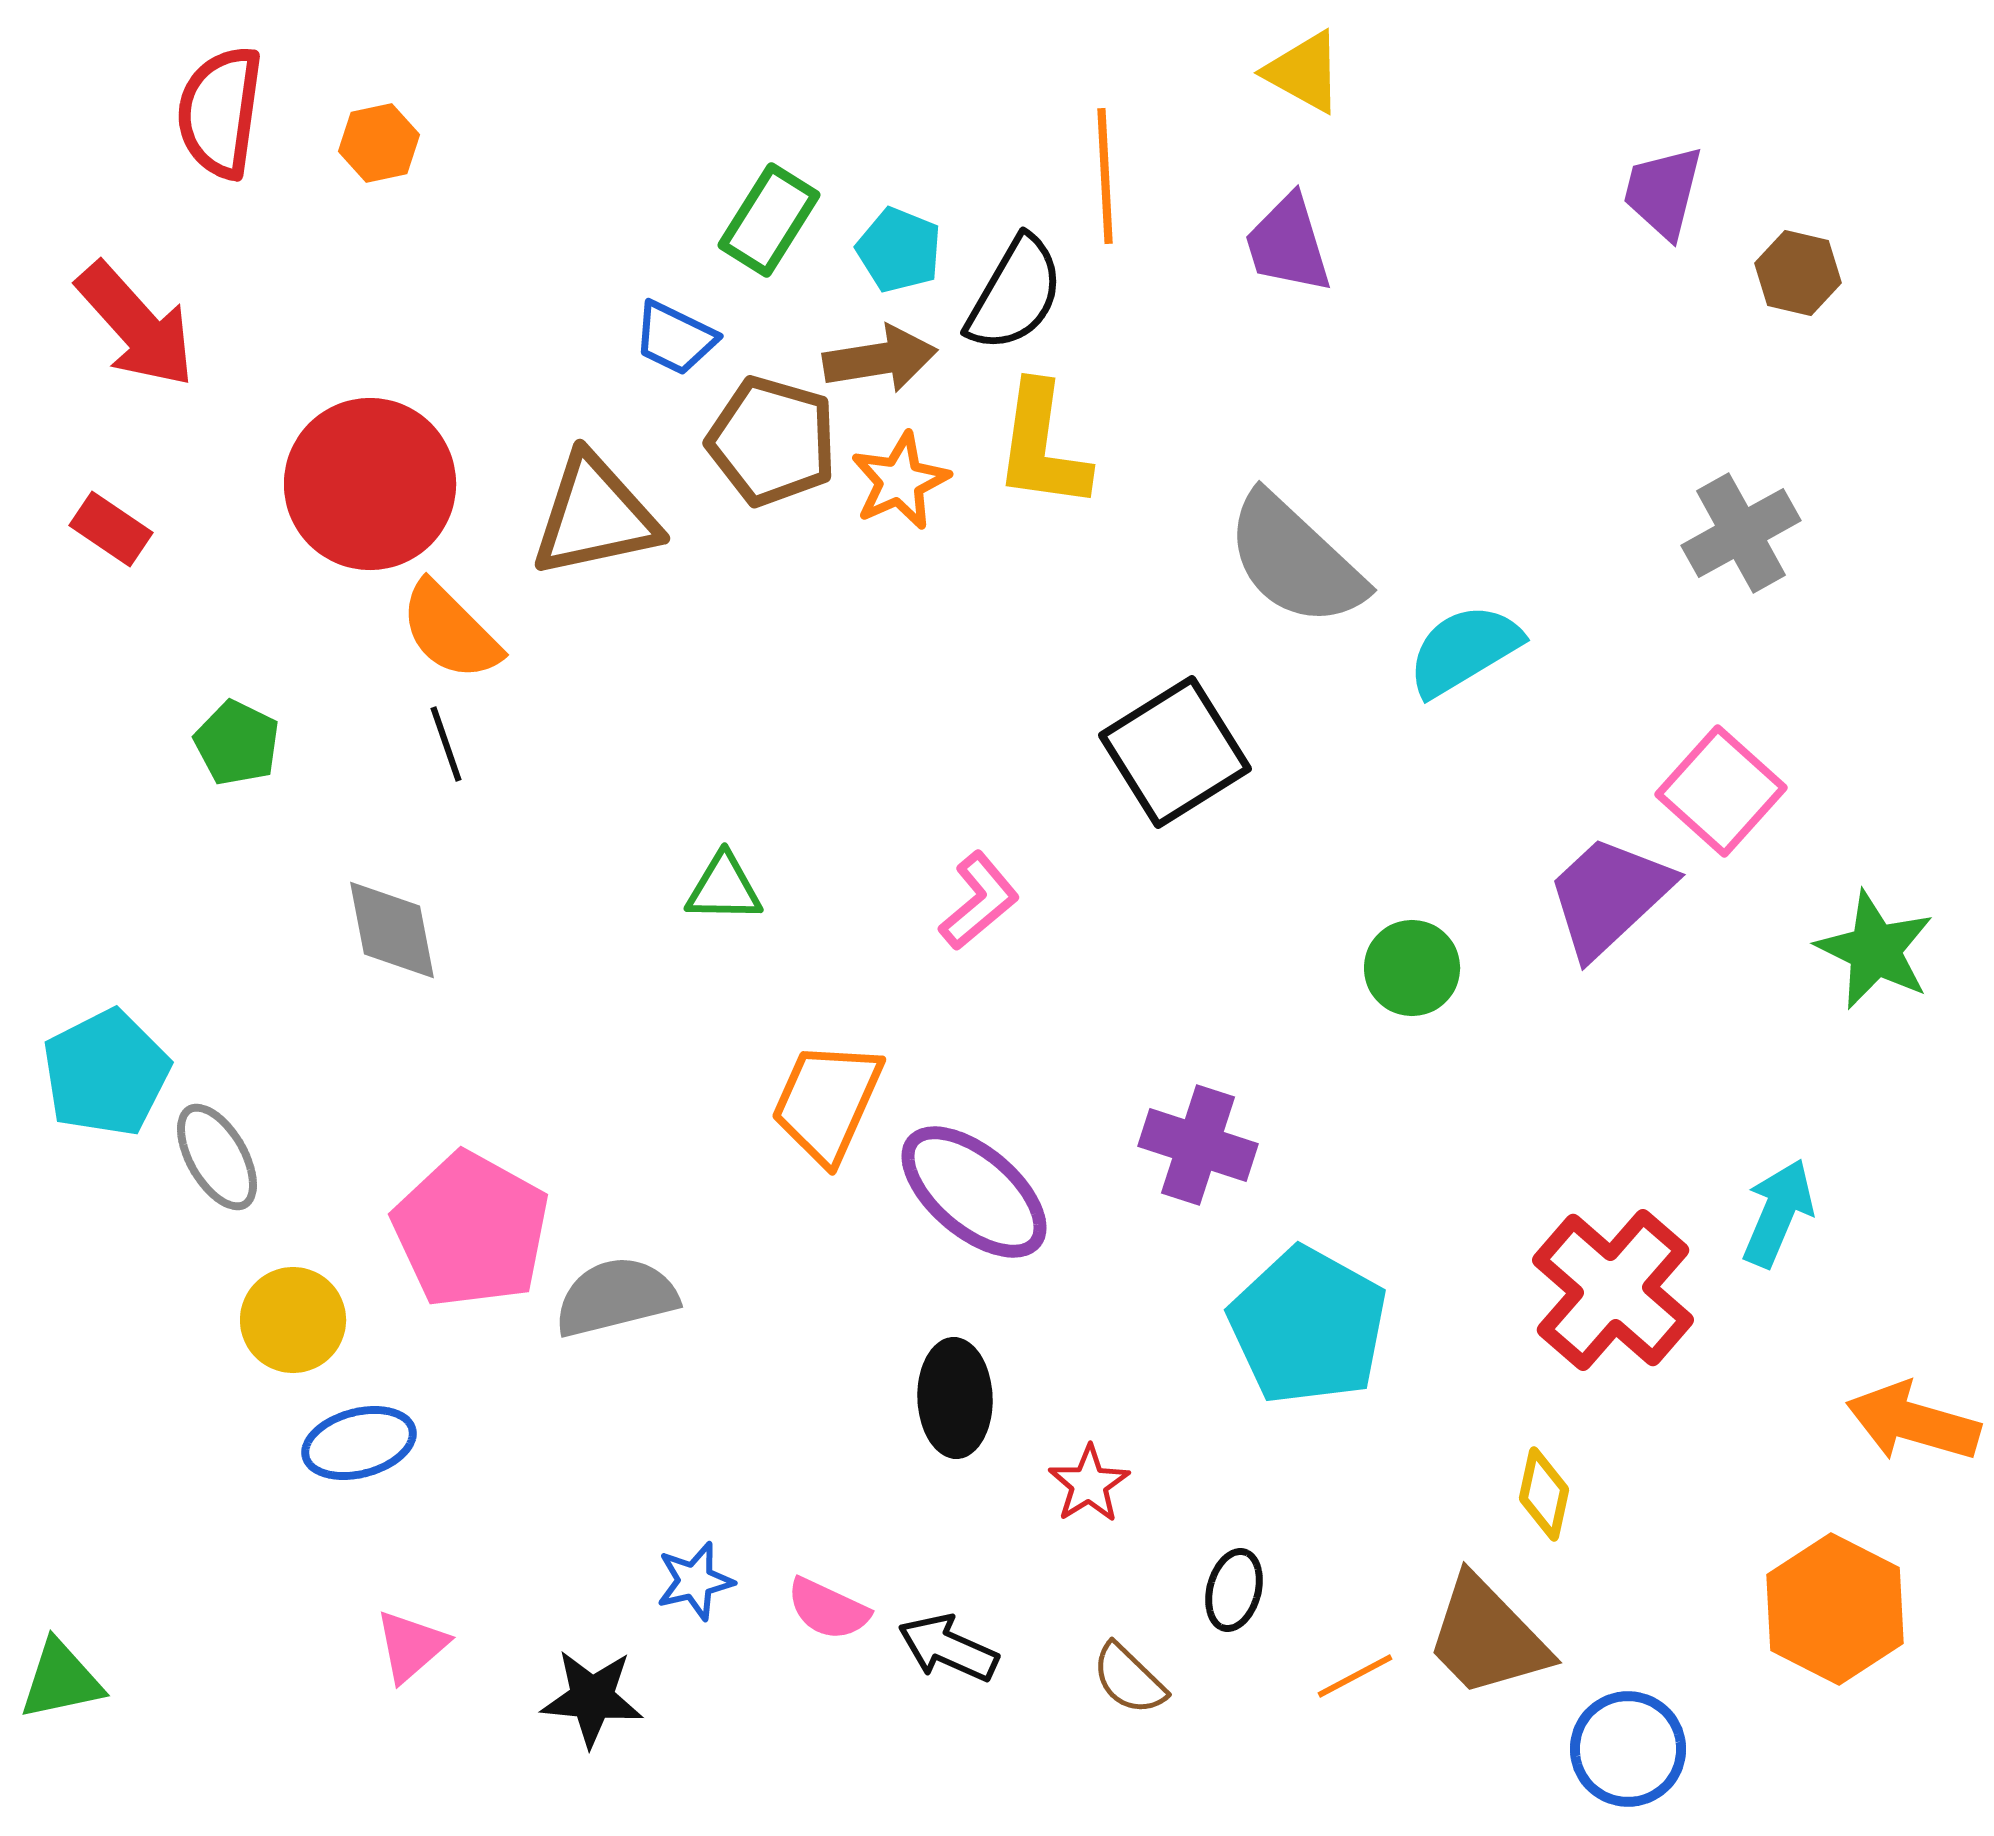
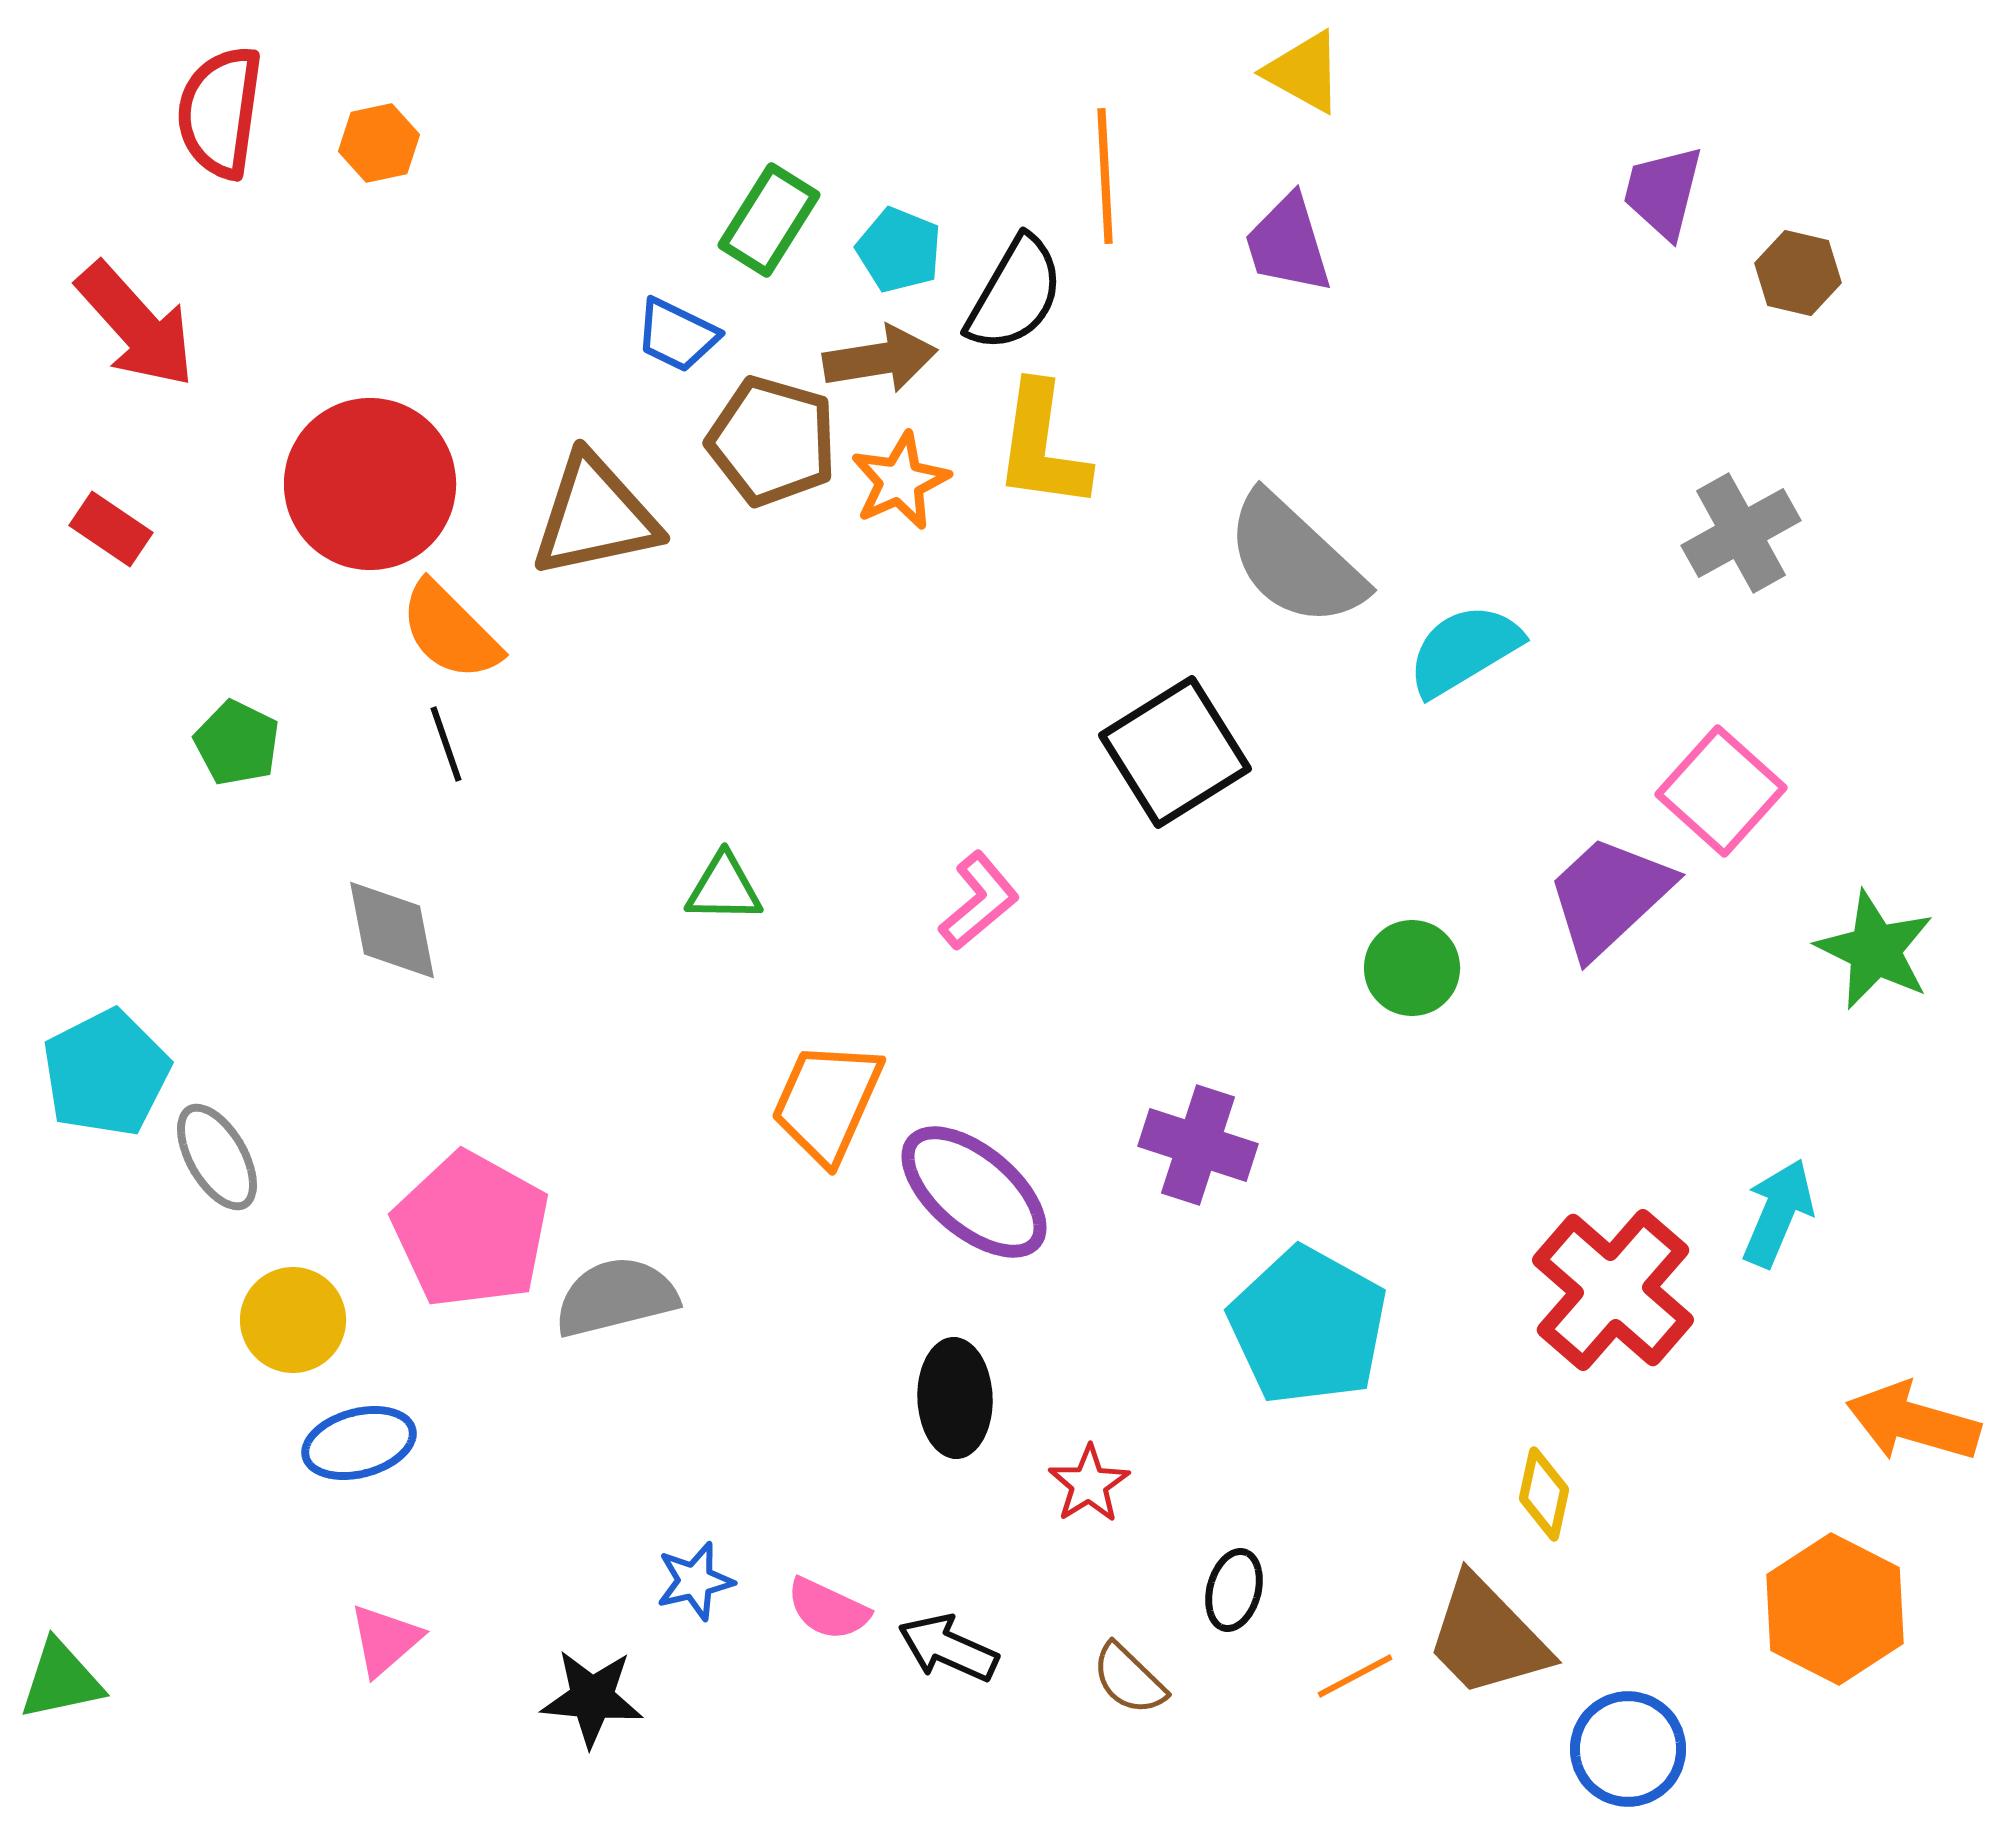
blue trapezoid at (675, 338): moved 2 px right, 3 px up
pink triangle at (411, 1646): moved 26 px left, 6 px up
